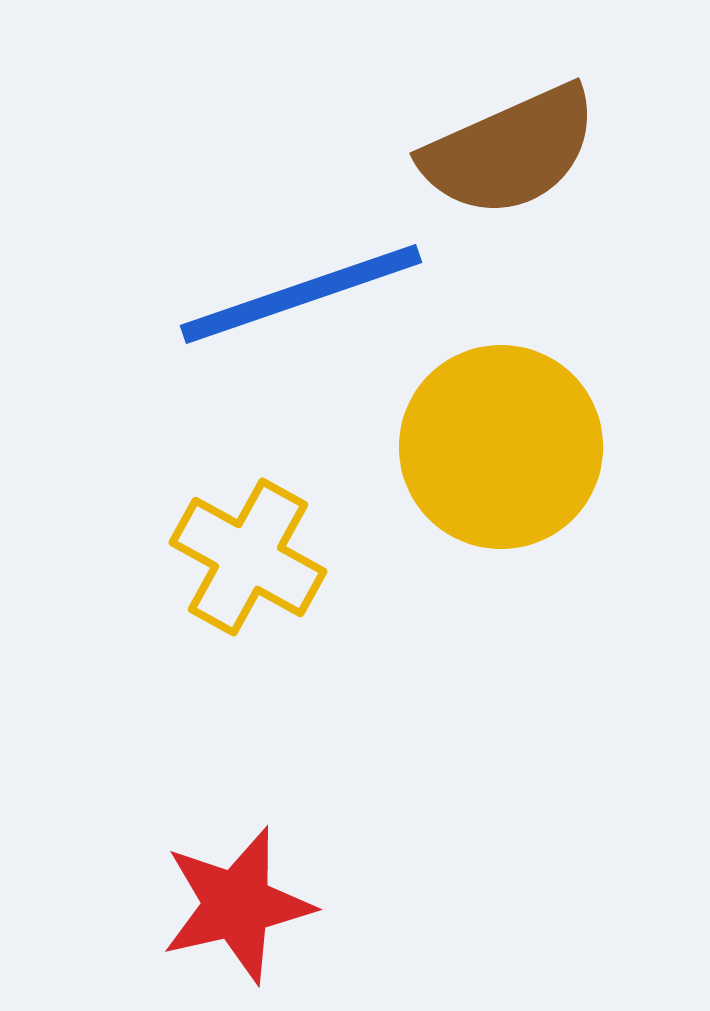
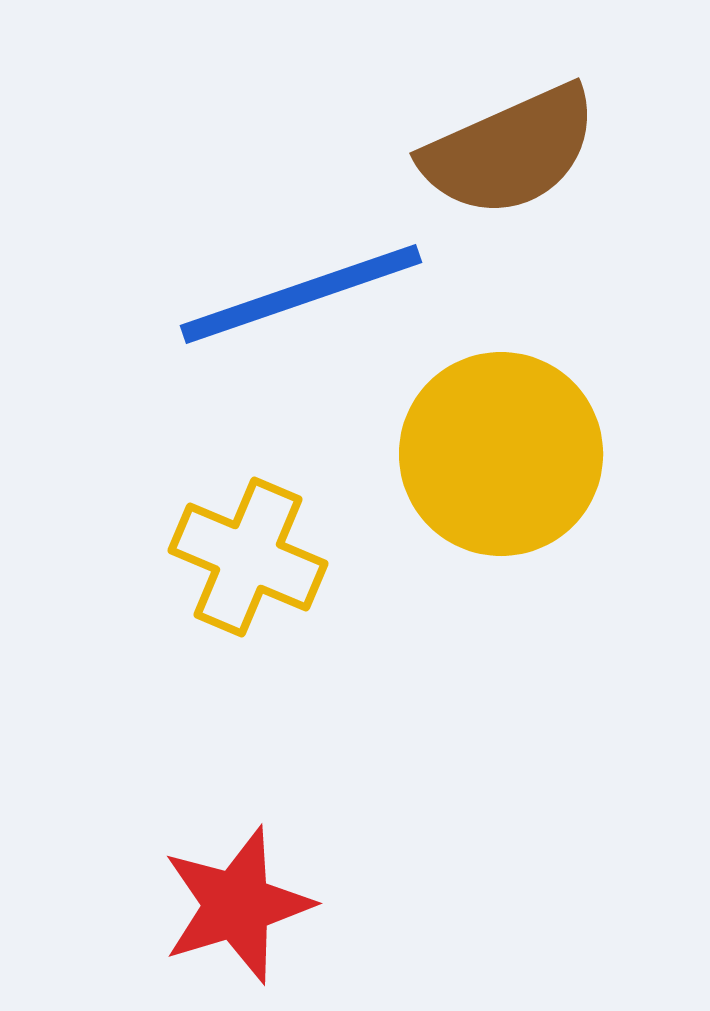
yellow circle: moved 7 px down
yellow cross: rotated 6 degrees counterclockwise
red star: rotated 4 degrees counterclockwise
